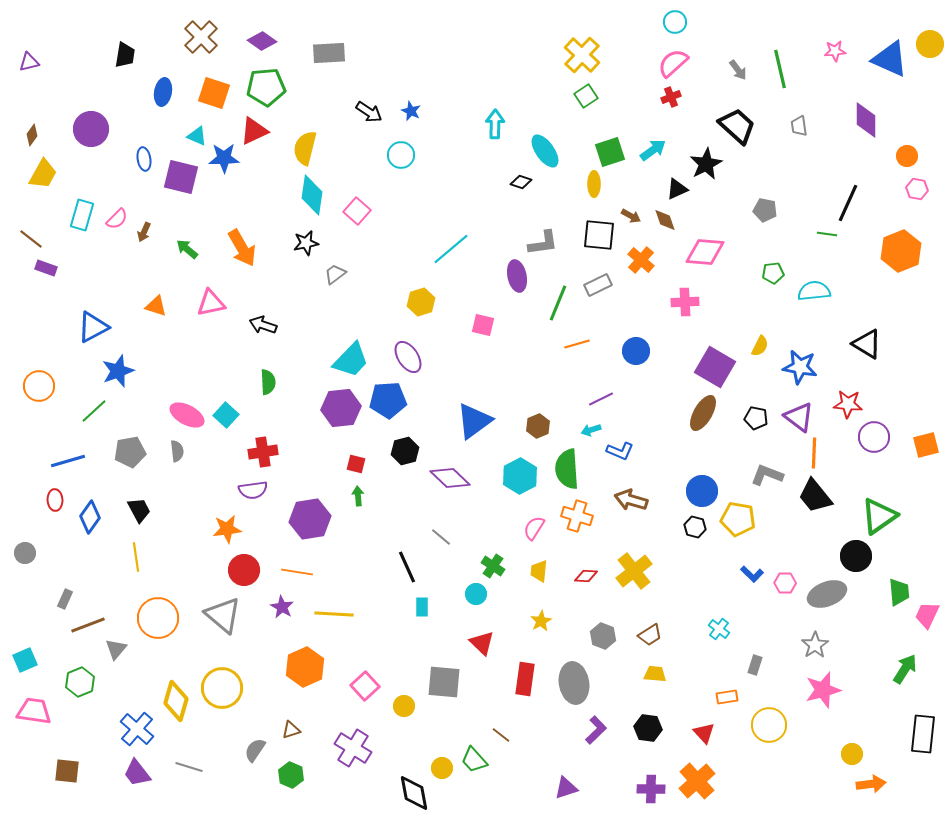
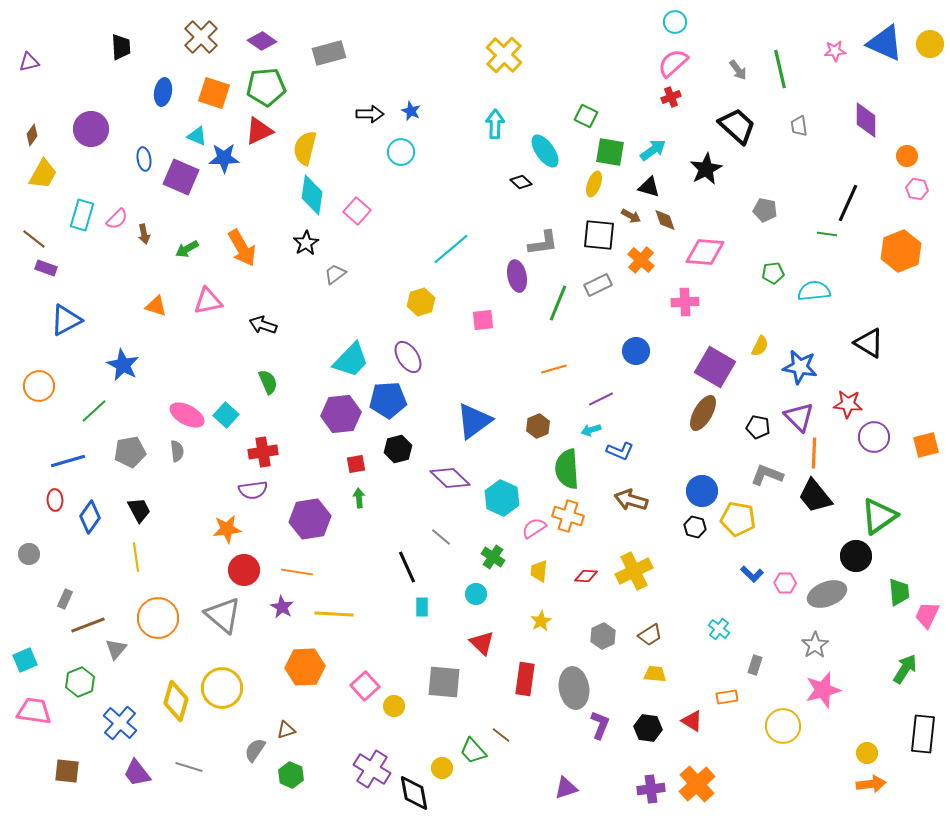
gray rectangle at (329, 53): rotated 12 degrees counterclockwise
black trapezoid at (125, 55): moved 4 px left, 8 px up; rotated 12 degrees counterclockwise
yellow cross at (582, 55): moved 78 px left
blue triangle at (890, 59): moved 5 px left, 16 px up
green square at (586, 96): moved 20 px down; rotated 30 degrees counterclockwise
black arrow at (369, 112): moved 1 px right, 2 px down; rotated 32 degrees counterclockwise
red triangle at (254, 131): moved 5 px right
green square at (610, 152): rotated 28 degrees clockwise
cyan circle at (401, 155): moved 3 px up
black star at (706, 164): moved 5 px down
purple square at (181, 177): rotated 9 degrees clockwise
black diamond at (521, 182): rotated 25 degrees clockwise
yellow ellipse at (594, 184): rotated 20 degrees clockwise
black triangle at (677, 189): moved 28 px left, 2 px up; rotated 40 degrees clockwise
brown arrow at (144, 232): moved 2 px down; rotated 36 degrees counterclockwise
brown line at (31, 239): moved 3 px right
black star at (306, 243): rotated 20 degrees counterclockwise
green arrow at (187, 249): rotated 70 degrees counterclockwise
pink triangle at (211, 303): moved 3 px left, 2 px up
pink square at (483, 325): moved 5 px up; rotated 20 degrees counterclockwise
blue triangle at (93, 327): moved 27 px left, 7 px up
orange line at (577, 344): moved 23 px left, 25 px down
black triangle at (867, 344): moved 2 px right, 1 px up
blue star at (118, 371): moved 5 px right, 6 px up; rotated 24 degrees counterclockwise
green semicircle at (268, 382): rotated 20 degrees counterclockwise
purple hexagon at (341, 408): moved 6 px down
purple triangle at (799, 417): rotated 8 degrees clockwise
black pentagon at (756, 418): moved 2 px right, 9 px down
black hexagon at (405, 451): moved 7 px left, 2 px up
red square at (356, 464): rotated 24 degrees counterclockwise
cyan hexagon at (520, 476): moved 18 px left, 22 px down; rotated 8 degrees counterclockwise
green arrow at (358, 496): moved 1 px right, 2 px down
orange cross at (577, 516): moved 9 px left
pink semicircle at (534, 528): rotated 25 degrees clockwise
gray circle at (25, 553): moved 4 px right, 1 px down
green cross at (493, 566): moved 9 px up
yellow cross at (634, 571): rotated 12 degrees clockwise
gray hexagon at (603, 636): rotated 15 degrees clockwise
orange hexagon at (305, 667): rotated 21 degrees clockwise
gray ellipse at (574, 683): moved 5 px down
yellow circle at (404, 706): moved 10 px left
yellow circle at (769, 725): moved 14 px right, 1 px down
blue cross at (137, 729): moved 17 px left, 6 px up
brown triangle at (291, 730): moved 5 px left
purple L-shape at (596, 730): moved 4 px right, 5 px up; rotated 24 degrees counterclockwise
red triangle at (704, 733): moved 12 px left, 12 px up; rotated 15 degrees counterclockwise
purple cross at (353, 748): moved 19 px right, 21 px down
yellow circle at (852, 754): moved 15 px right, 1 px up
green trapezoid at (474, 760): moved 1 px left, 9 px up
orange cross at (697, 781): moved 3 px down
purple cross at (651, 789): rotated 8 degrees counterclockwise
